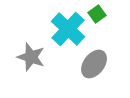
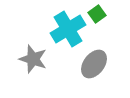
cyan cross: rotated 16 degrees clockwise
gray star: moved 2 px right, 2 px down
